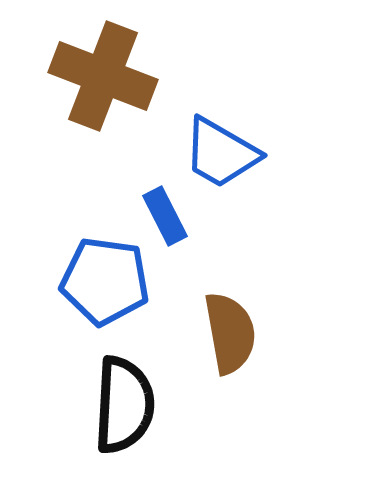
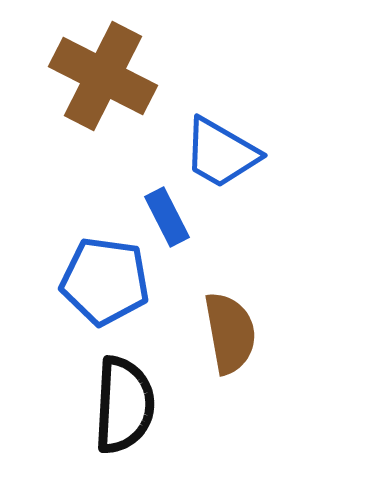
brown cross: rotated 6 degrees clockwise
blue rectangle: moved 2 px right, 1 px down
